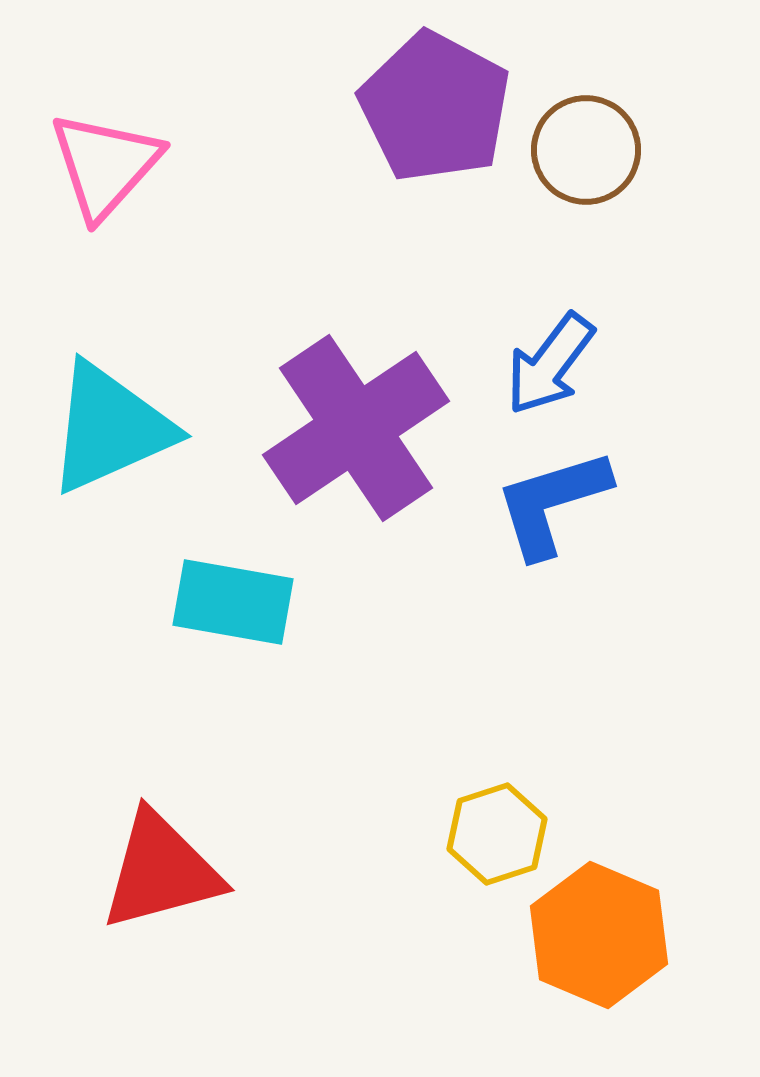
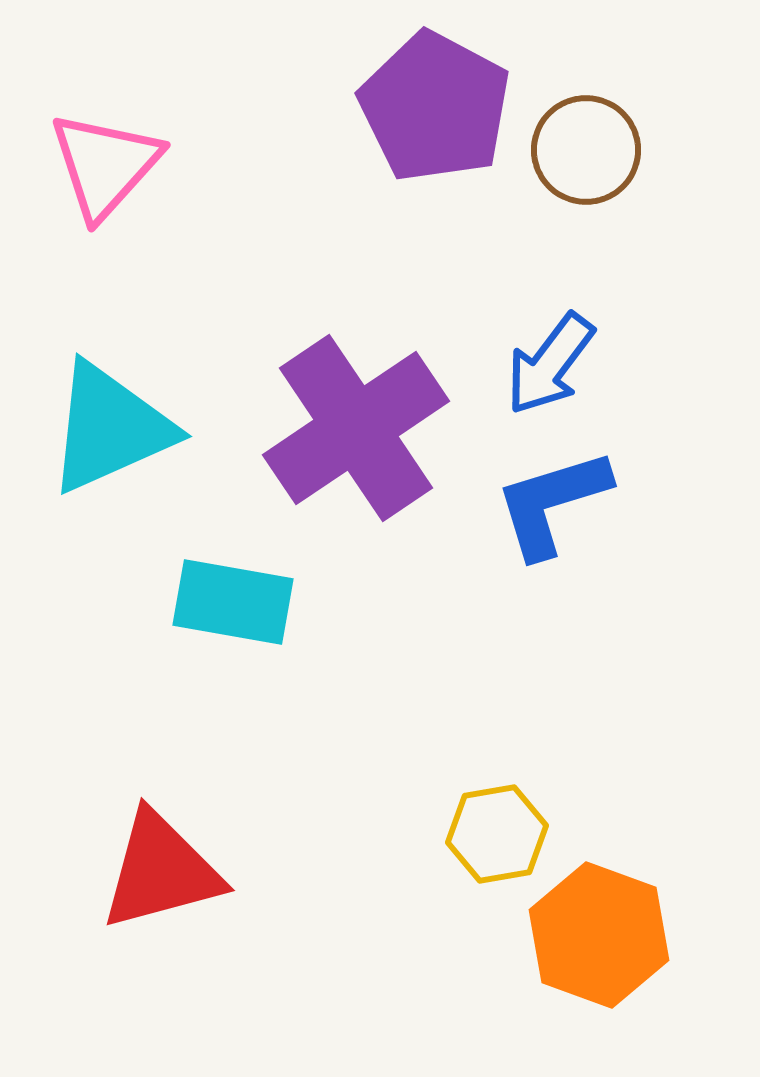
yellow hexagon: rotated 8 degrees clockwise
orange hexagon: rotated 3 degrees counterclockwise
